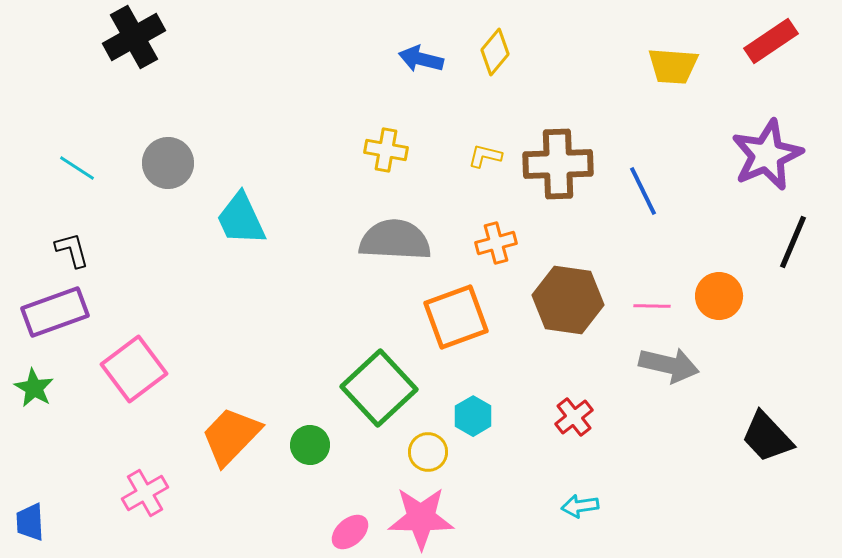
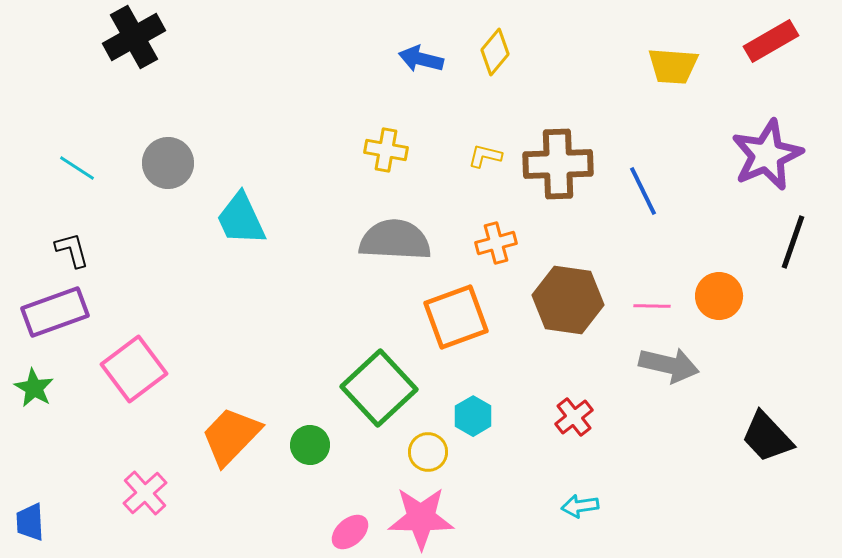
red rectangle: rotated 4 degrees clockwise
black line: rotated 4 degrees counterclockwise
pink cross: rotated 12 degrees counterclockwise
